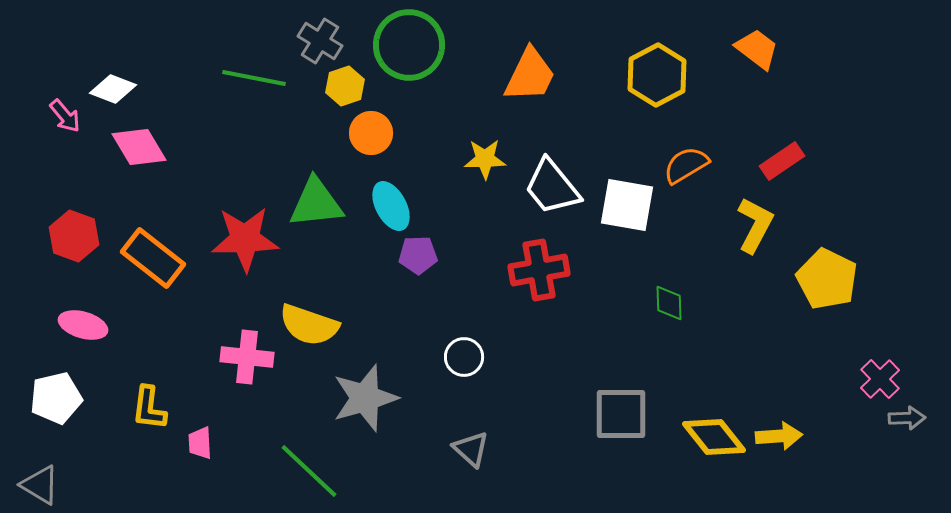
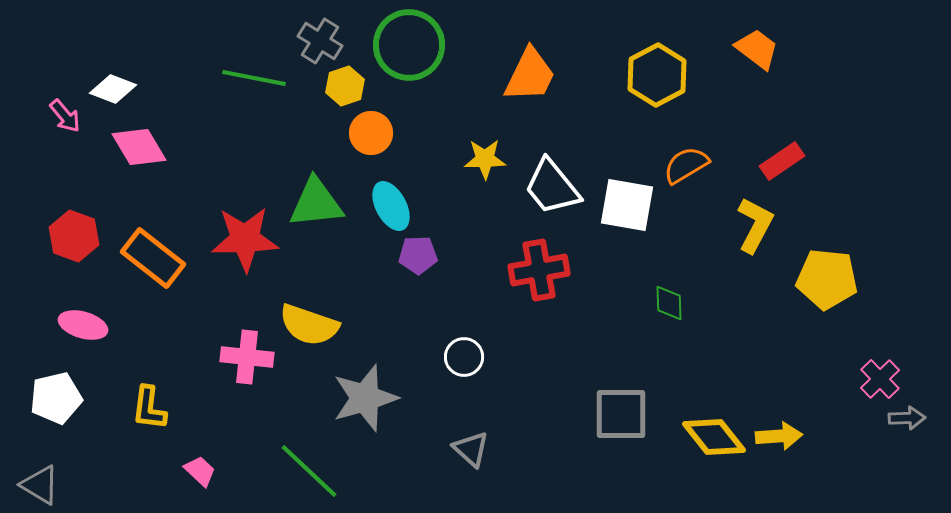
yellow pentagon at (827, 279): rotated 20 degrees counterclockwise
pink trapezoid at (200, 443): moved 28 px down; rotated 136 degrees clockwise
